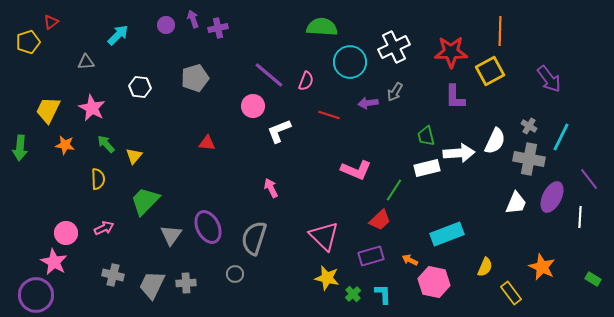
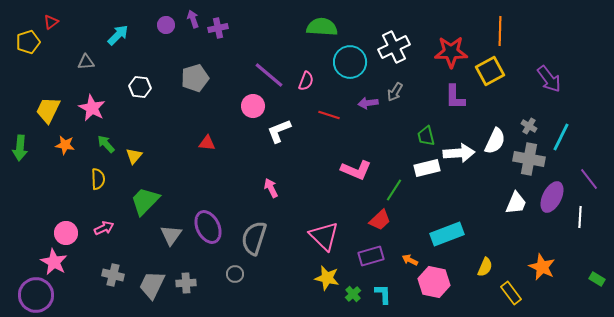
green rectangle at (593, 279): moved 4 px right
